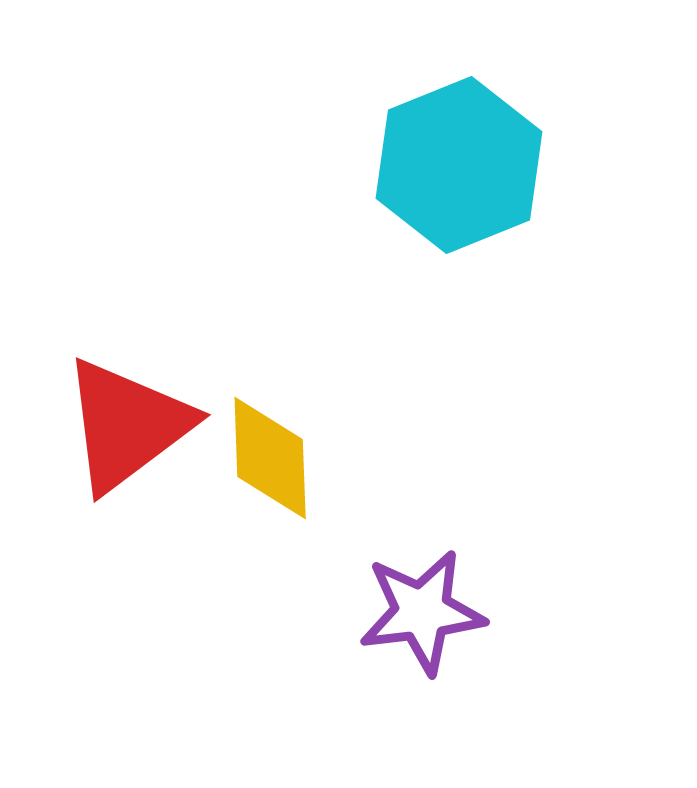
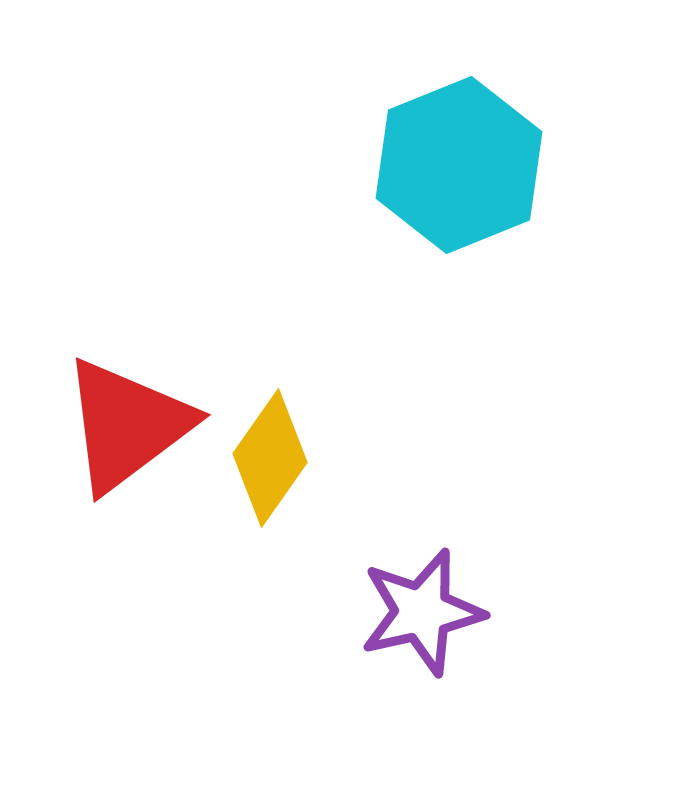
yellow diamond: rotated 37 degrees clockwise
purple star: rotated 6 degrees counterclockwise
